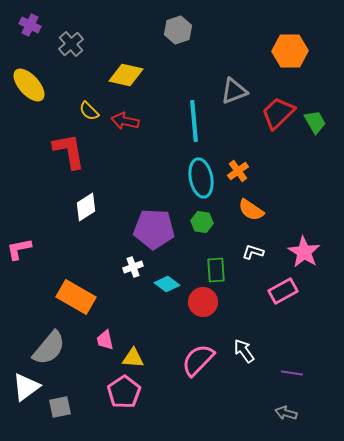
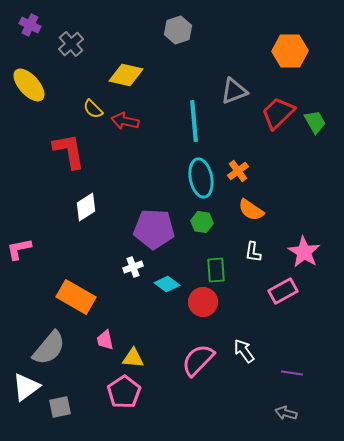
yellow semicircle: moved 4 px right, 2 px up
white L-shape: rotated 100 degrees counterclockwise
